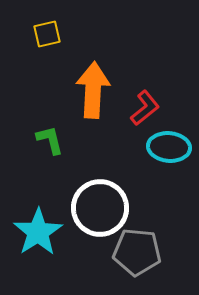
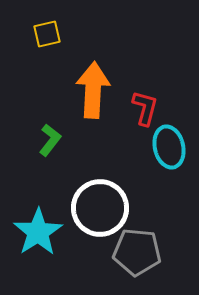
red L-shape: rotated 36 degrees counterclockwise
green L-shape: rotated 52 degrees clockwise
cyan ellipse: rotated 72 degrees clockwise
